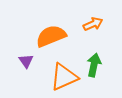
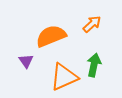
orange arrow: moved 1 px left; rotated 18 degrees counterclockwise
